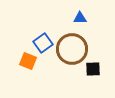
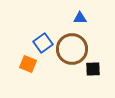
orange square: moved 3 px down
